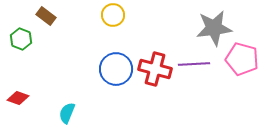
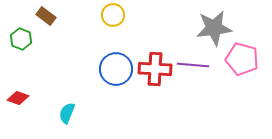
purple line: moved 1 px left, 1 px down; rotated 8 degrees clockwise
red cross: rotated 12 degrees counterclockwise
